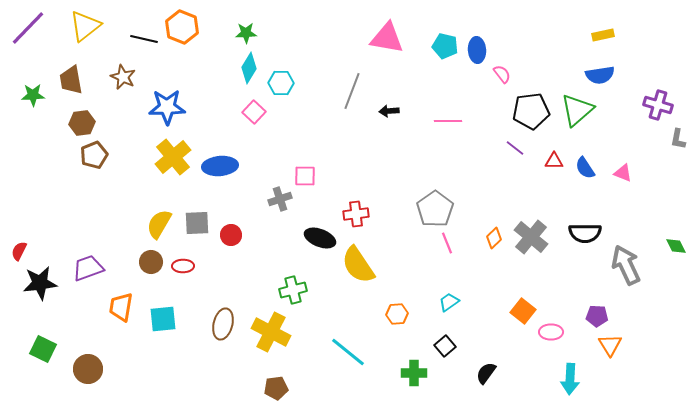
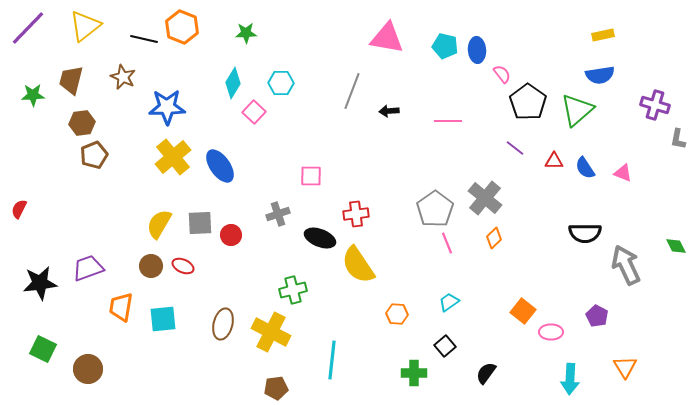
cyan diamond at (249, 68): moved 16 px left, 15 px down
brown trapezoid at (71, 80): rotated 24 degrees clockwise
purple cross at (658, 105): moved 3 px left
black pentagon at (531, 111): moved 3 px left, 9 px up; rotated 30 degrees counterclockwise
blue ellipse at (220, 166): rotated 60 degrees clockwise
pink square at (305, 176): moved 6 px right
gray cross at (280, 199): moved 2 px left, 15 px down
gray square at (197, 223): moved 3 px right
gray cross at (531, 237): moved 46 px left, 39 px up
red semicircle at (19, 251): moved 42 px up
brown circle at (151, 262): moved 4 px down
red ellipse at (183, 266): rotated 25 degrees clockwise
orange hexagon at (397, 314): rotated 10 degrees clockwise
purple pentagon at (597, 316): rotated 25 degrees clockwise
orange triangle at (610, 345): moved 15 px right, 22 px down
cyan line at (348, 352): moved 16 px left, 8 px down; rotated 57 degrees clockwise
